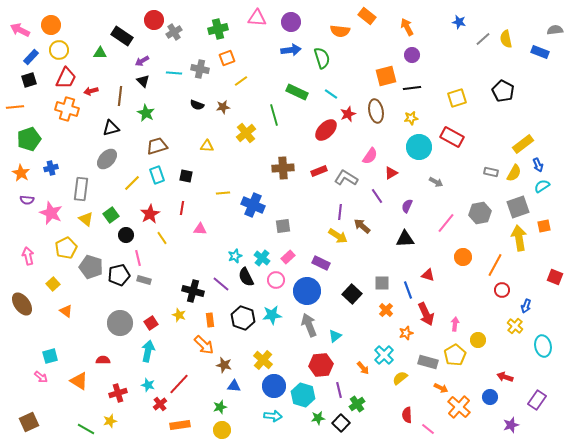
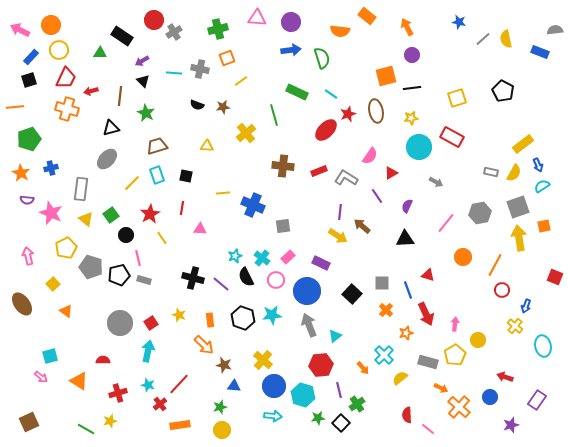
brown cross at (283, 168): moved 2 px up; rotated 10 degrees clockwise
black cross at (193, 291): moved 13 px up
